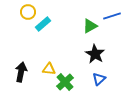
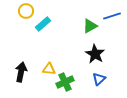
yellow circle: moved 2 px left, 1 px up
green cross: rotated 18 degrees clockwise
